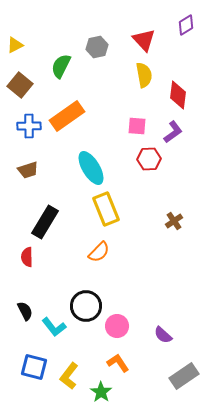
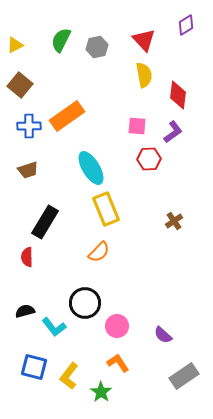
green semicircle: moved 26 px up
black circle: moved 1 px left, 3 px up
black semicircle: rotated 78 degrees counterclockwise
